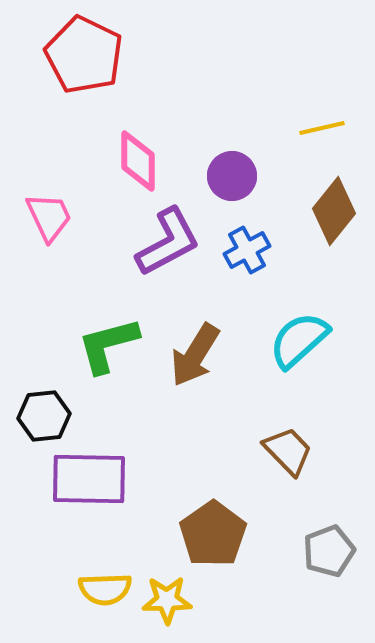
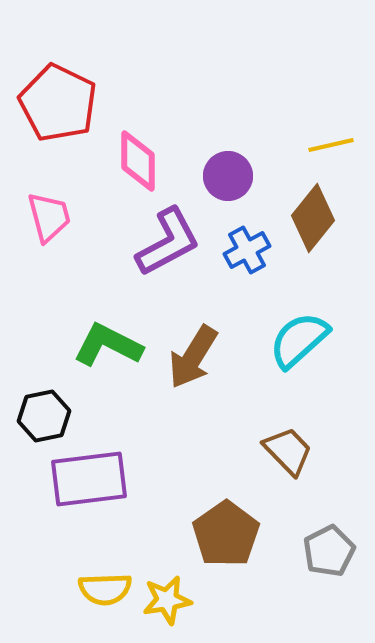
red pentagon: moved 26 px left, 48 px down
yellow line: moved 9 px right, 17 px down
purple circle: moved 4 px left
brown diamond: moved 21 px left, 7 px down
pink trapezoid: rotated 10 degrees clockwise
green L-shape: rotated 42 degrees clockwise
brown arrow: moved 2 px left, 2 px down
black hexagon: rotated 6 degrees counterclockwise
purple rectangle: rotated 8 degrees counterclockwise
brown pentagon: moved 13 px right
gray pentagon: rotated 6 degrees counterclockwise
yellow star: rotated 9 degrees counterclockwise
